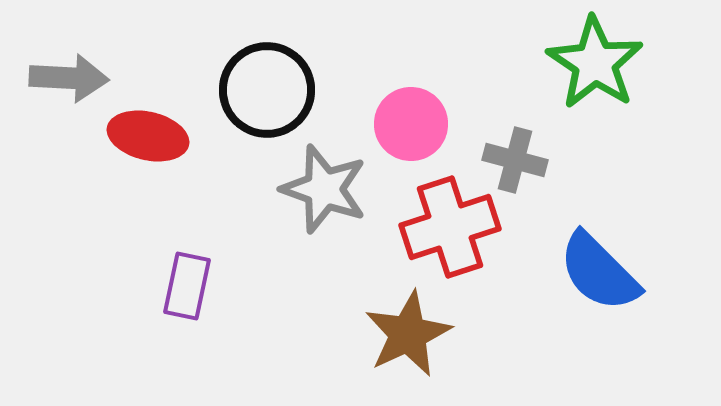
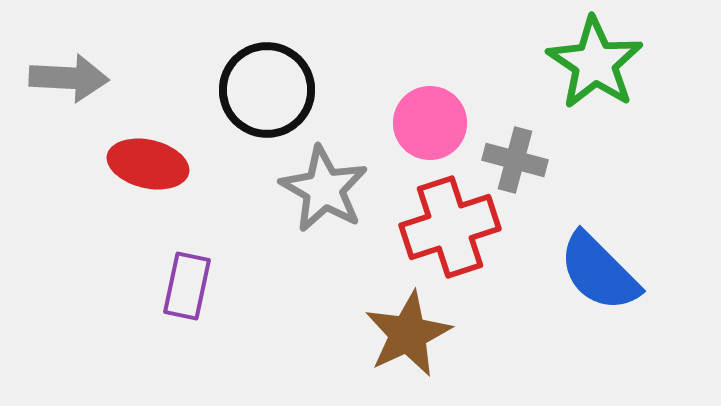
pink circle: moved 19 px right, 1 px up
red ellipse: moved 28 px down
gray star: rotated 10 degrees clockwise
